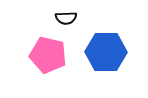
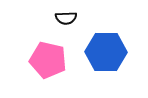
pink pentagon: moved 5 px down
